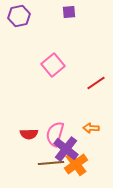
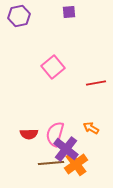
pink square: moved 2 px down
red line: rotated 24 degrees clockwise
orange arrow: rotated 28 degrees clockwise
